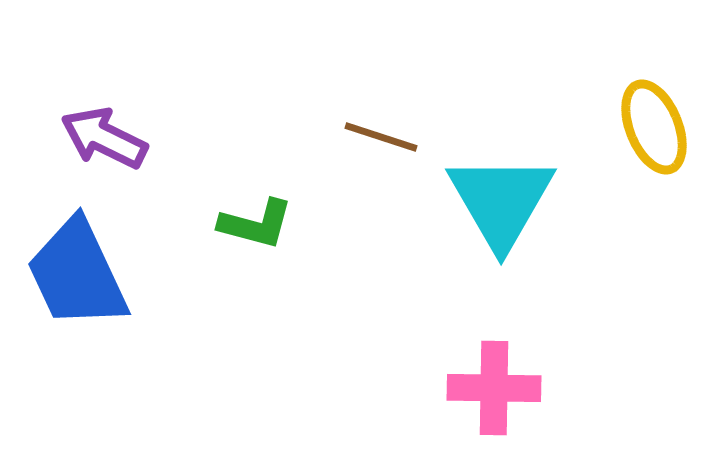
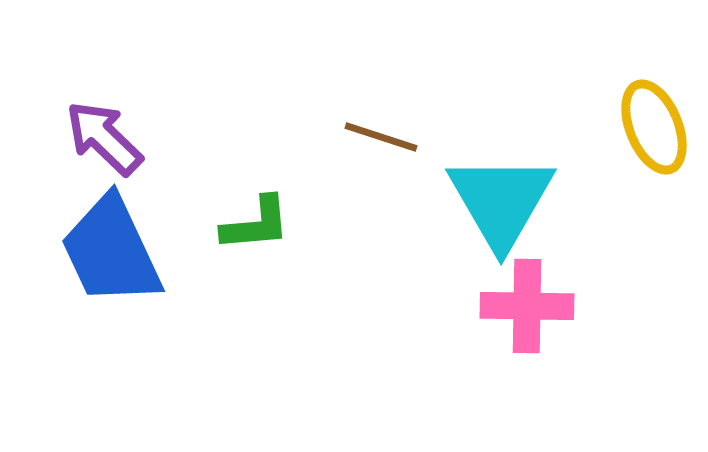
purple arrow: rotated 18 degrees clockwise
green L-shape: rotated 20 degrees counterclockwise
blue trapezoid: moved 34 px right, 23 px up
pink cross: moved 33 px right, 82 px up
